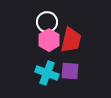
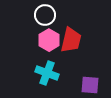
white circle: moved 2 px left, 7 px up
purple square: moved 20 px right, 14 px down
